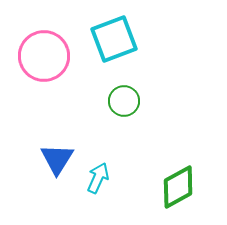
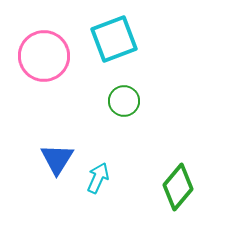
green diamond: rotated 21 degrees counterclockwise
